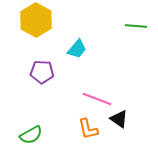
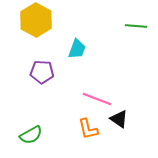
cyan trapezoid: rotated 20 degrees counterclockwise
